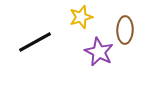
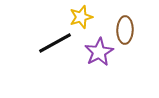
black line: moved 20 px right, 1 px down
purple star: rotated 16 degrees clockwise
